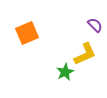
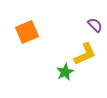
orange square: moved 1 px up
